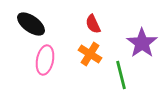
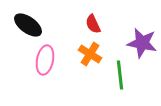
black ellipse: moved 3 px left, 1 px down
purple star: rotated 24 degrees counterclockwise
green line: moved 1 px left; rotated 8 degrees clockwise
